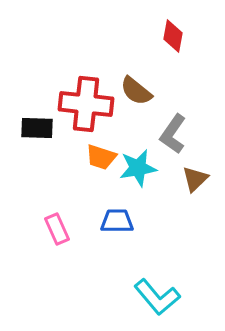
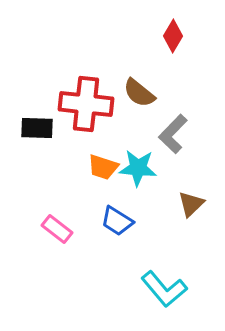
red diamond: rotated 20 degrees clockwise
brown semicircle: moved 3 px right, 2 px down
gray L-shape: rotated 9 degrees clockwise
orange trapezoid: moved 2 px right, 10 px down
cyan star: rotated 15 degrees clockwise
brown triangle: moved 4 px left, 25 px down
blue trapezoid: rotated 148 degrees counterclockwise
pink rectangle: rotated 28 degrees counterclockwise
cyan L-shape: moved 7 px right, 8 px up
